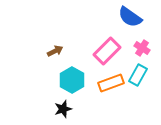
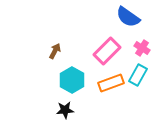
blue semicircle: moved 2 px left
brown arrow: rotated 35 degrees counterclockwise
black star: moved 2 px right, 1 px down; rotated 12 degrees clockwise
